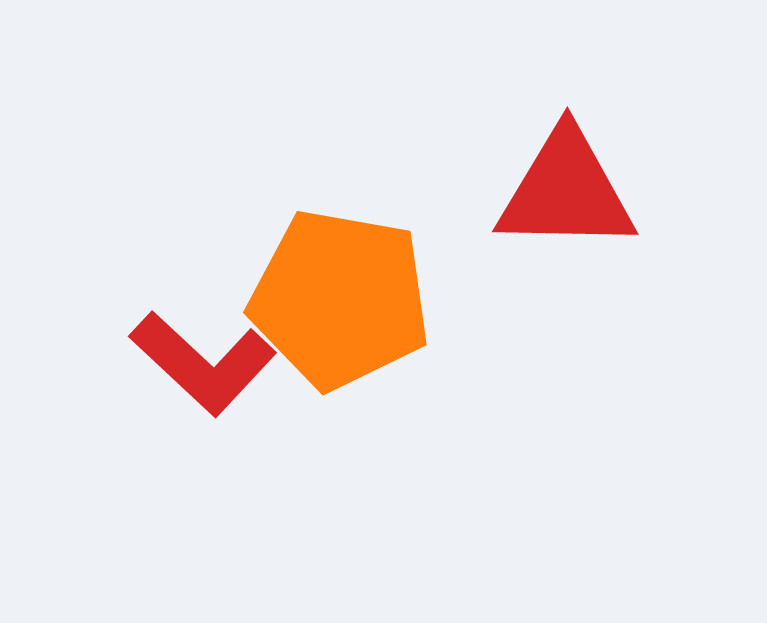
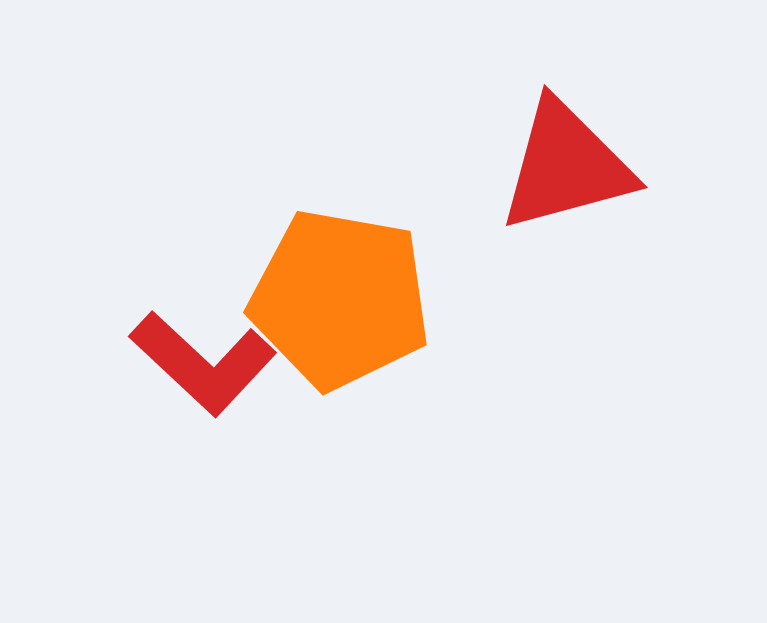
red triangle: moved 25 px up; rotated 16 degrees counterclockwise
